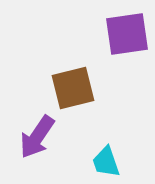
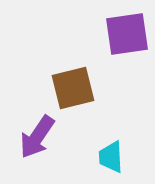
cyan trapezoid: moved 5 px right, 5 px up; rotated 16 degrees clockwise
